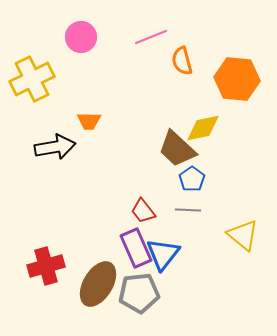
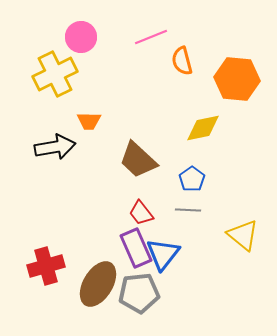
yellow cross: moved 23 px right, 5 px up
brown trapezoid: moved 39 px left, 11 px down
red trapezoid: moved 2 px left, 2 px down
